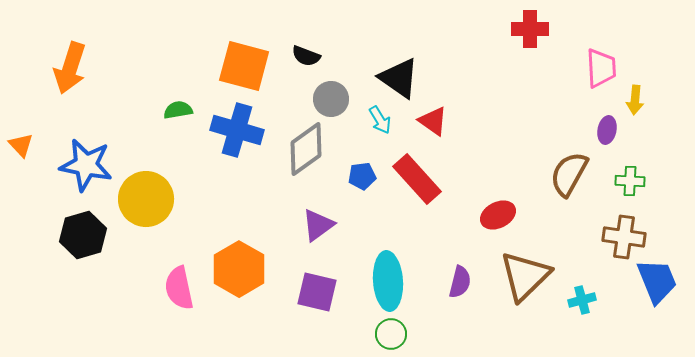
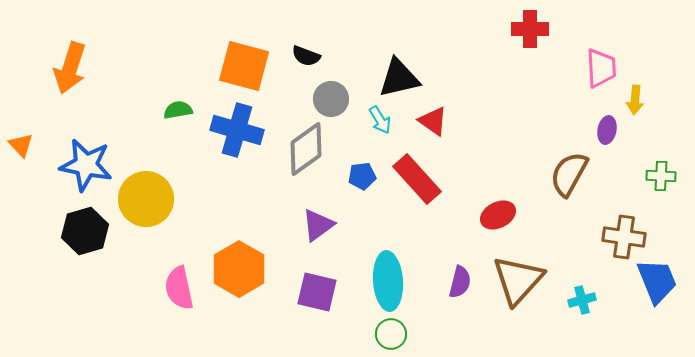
black triangle: rotated 48 degrees counterclockwise
green cross: moved 31 px right, 5 px up
black hexagon: moved 2 px right, 4 px up
brown triangle: moved 7 px left, 4 px down; rotated 4 degrees counterclockwise
